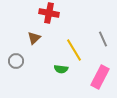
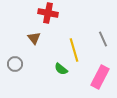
red cross: moved 1 px left
brown triangle: rotated 24 degrees counterclockwise
yellow line: rotated 15 degrees clockwise
gray circle: moved 1 px left, 3 px down
green semicircle: rotated 32 degrees clockwise
